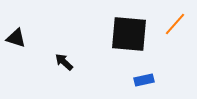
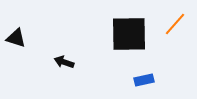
black square: rotated 6 degrees counterclockwise
black arrow: rotated 24 degrees counterclockwise
